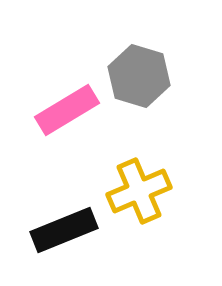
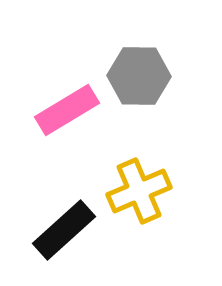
gray hexagon: rotated 16 degrees counterclockwise
black rectangle: rotated 20 degrees counterclockwise
